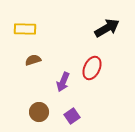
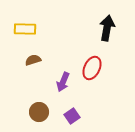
black arrow: rotated 50 degrees counterclockwise
